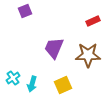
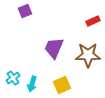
yellow square: moved 1 px left
